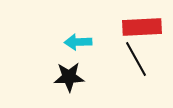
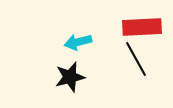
cyan arrow: rotated 12 degrees counterclockwise
black star: moved 1 px right; rotated 12 degrees counterclockwise
